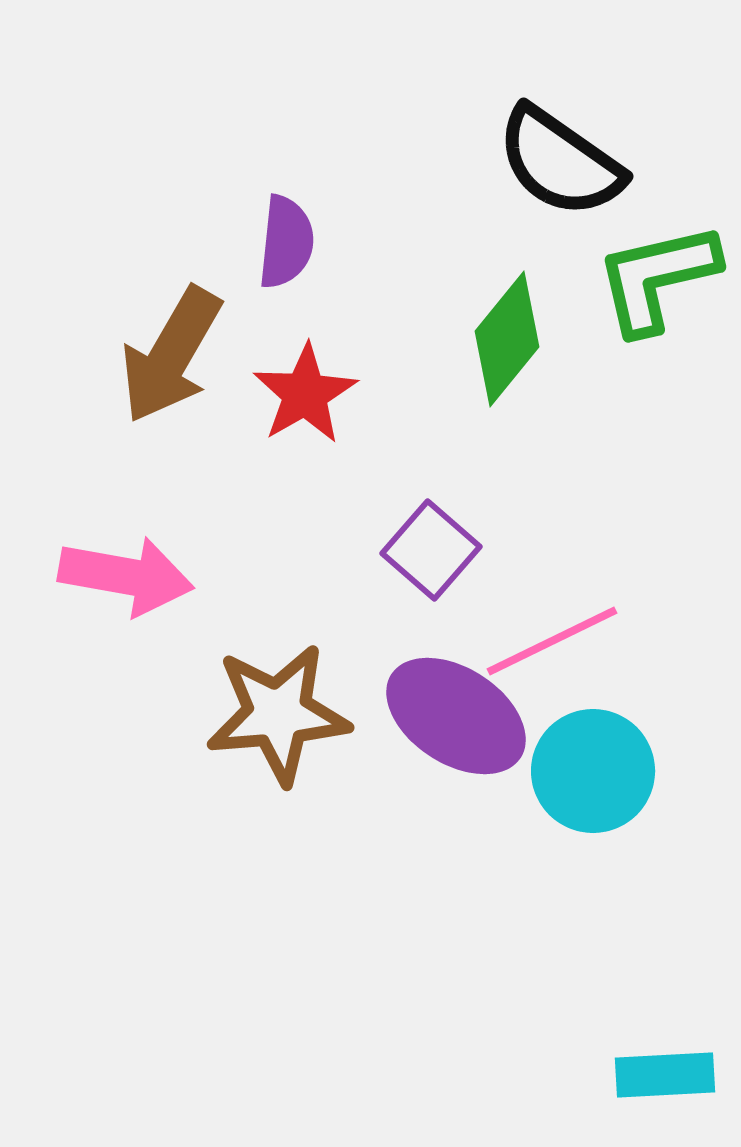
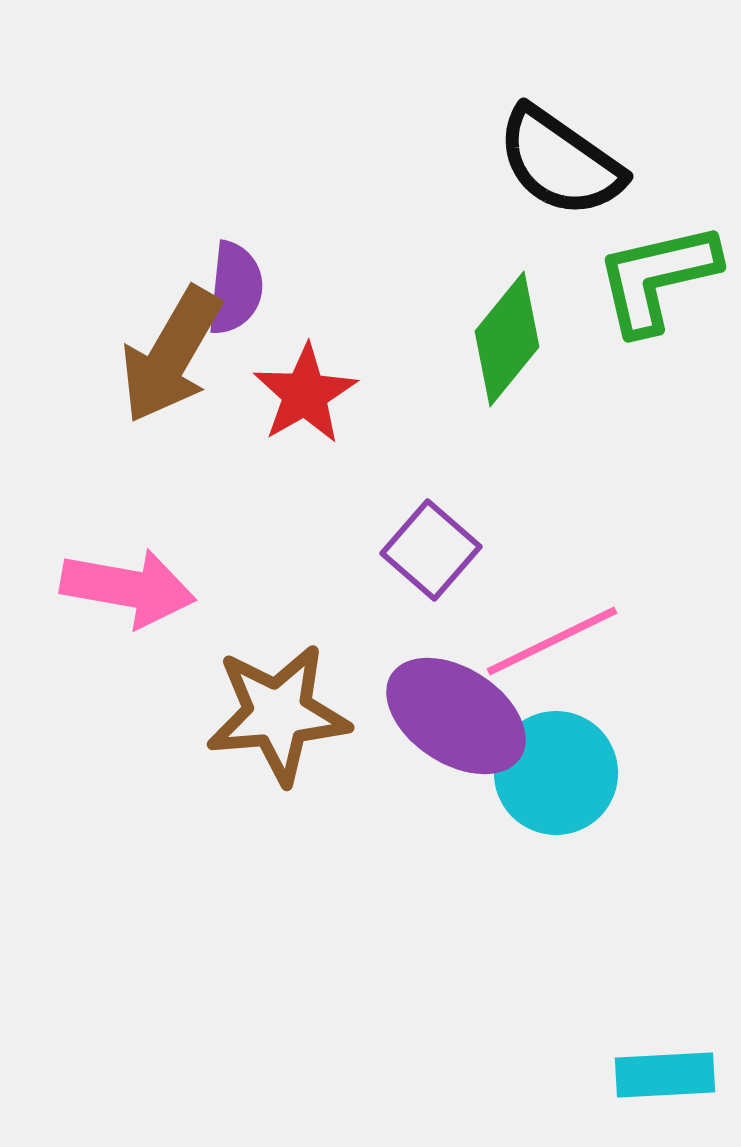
purple semicircle: moved 51 px left, 46 px down
pink arrow: moved 2 px right, 12 px down
cyan circle: moved 37 px left, 2 px down
